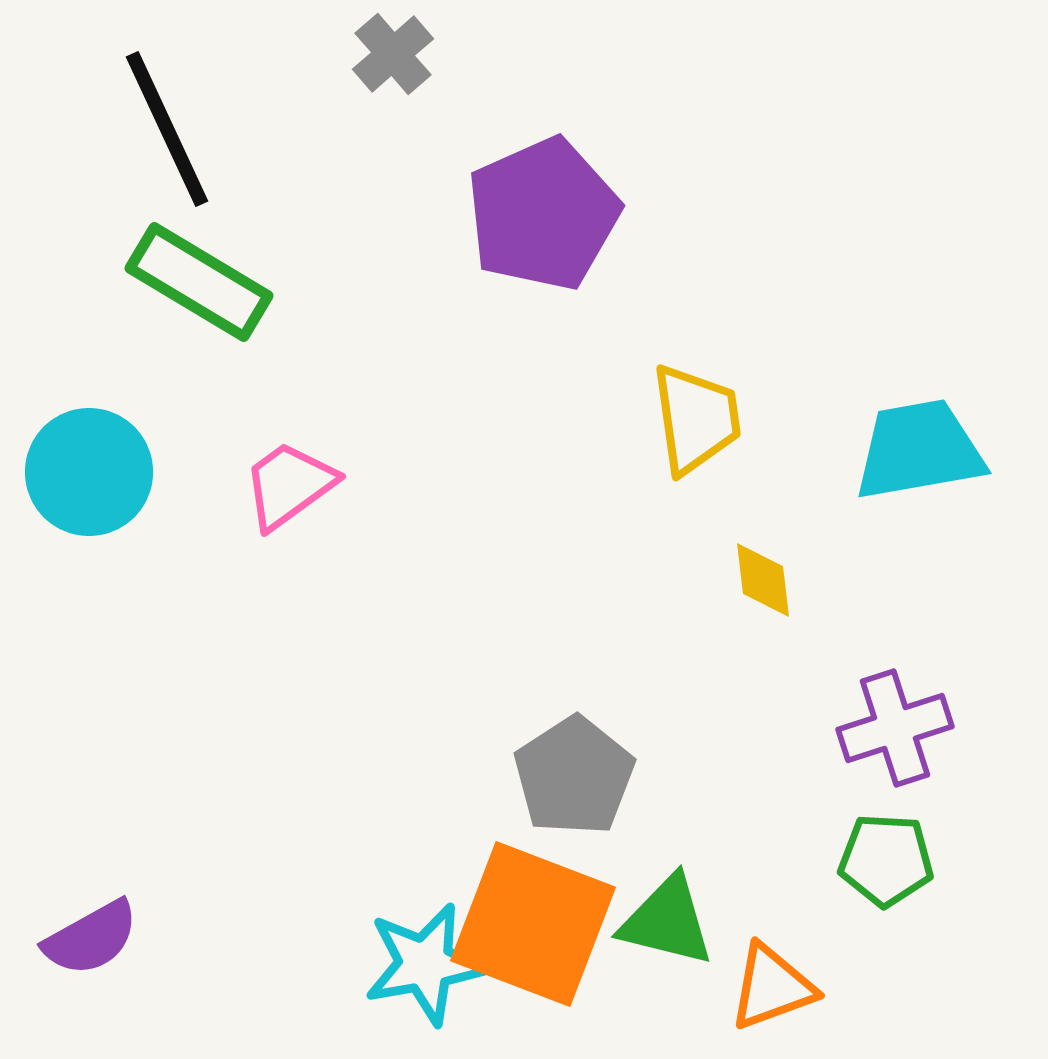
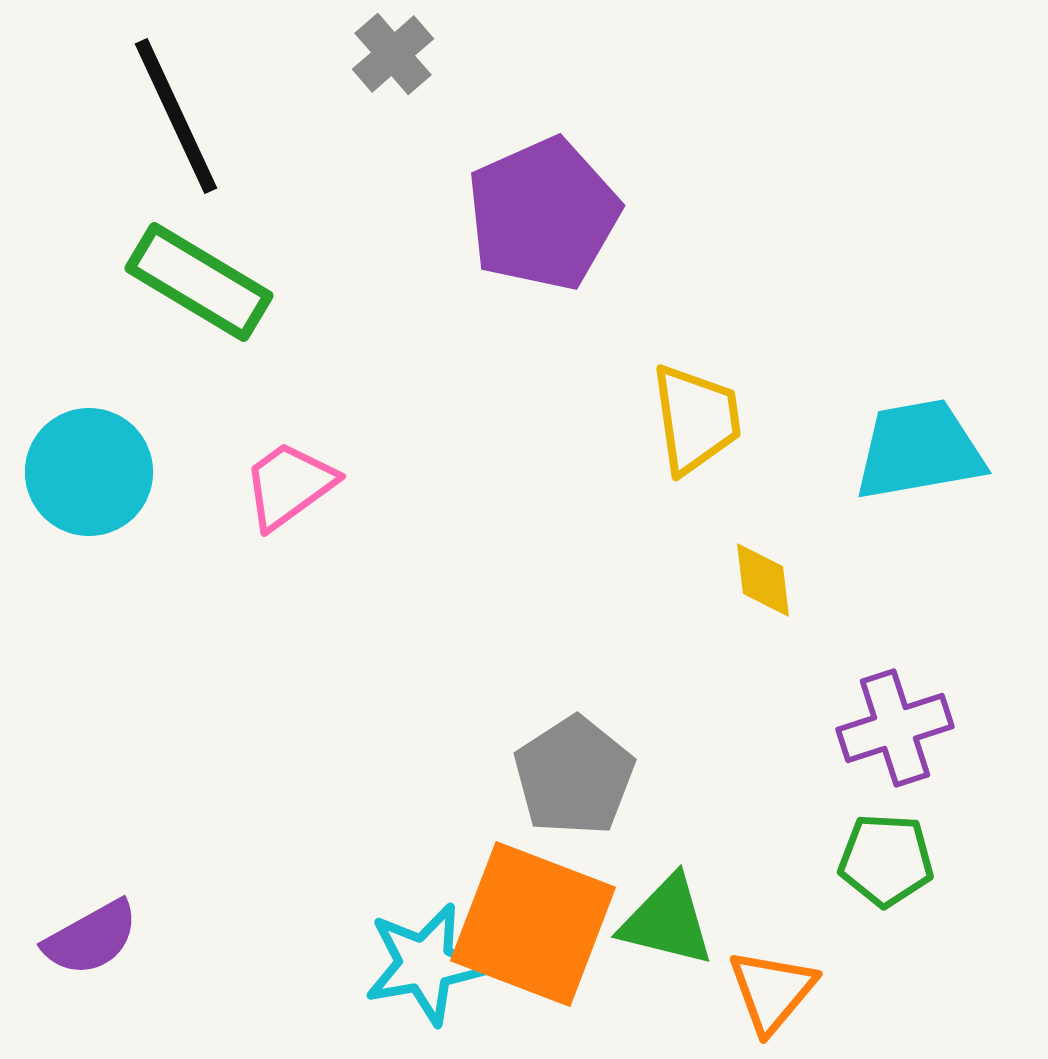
black line: moved 9 px right, 13 px up
orange triangle: moved 4 px down; rotated 30 degrees counterclockwise
